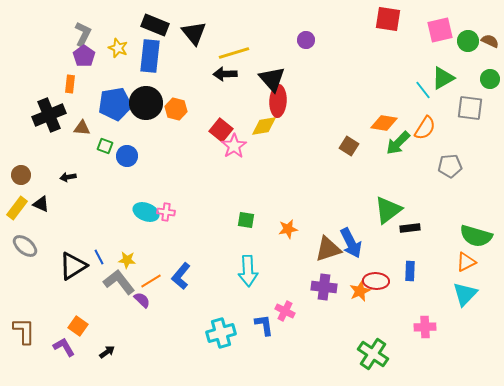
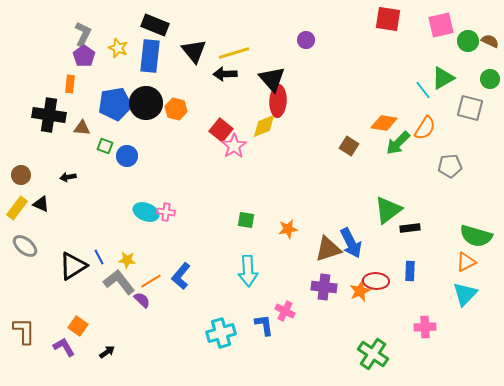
pink square at (440, 30): moved 1 px right, 5 px up
black triangle at (194, 33): moved 18 px down
gray square at (470, 108): rotated 8 degrees clockwise
black cross at (49, 115): rotated 32 degrees clockwise
yellow diamond at (264, 126): rotated 12 degrees counterclockwise
